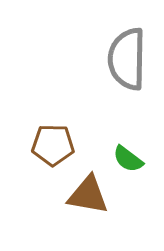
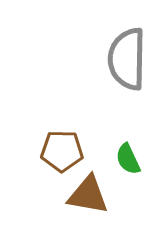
brown pentagon: moved 9 px right, 6 px down
green semicircle: rotated 28 degrees clockwise
